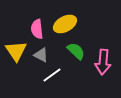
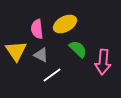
green semicircle: moved 2 px right, 2 px up
